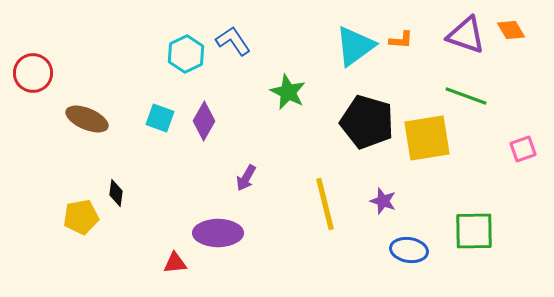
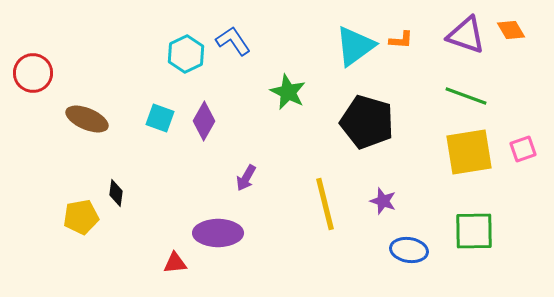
yellow square: moved 42 px right, 14 px down
